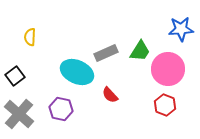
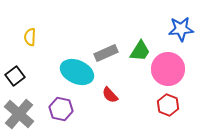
red hexagon: moved 3 px right
